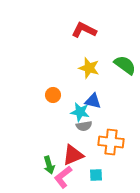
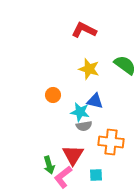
yellow star: moved 1 px down
blue triangle: moved 2 px right
red triangle: rotated 35 degrees counterclockwise
